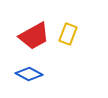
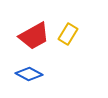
yellow rectangle: rotated 10 degrees clockwise
